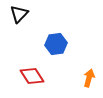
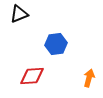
black triangle: rotated 24 degrees clockwise
red diamond: rotated 60 degrees counterclockwise
